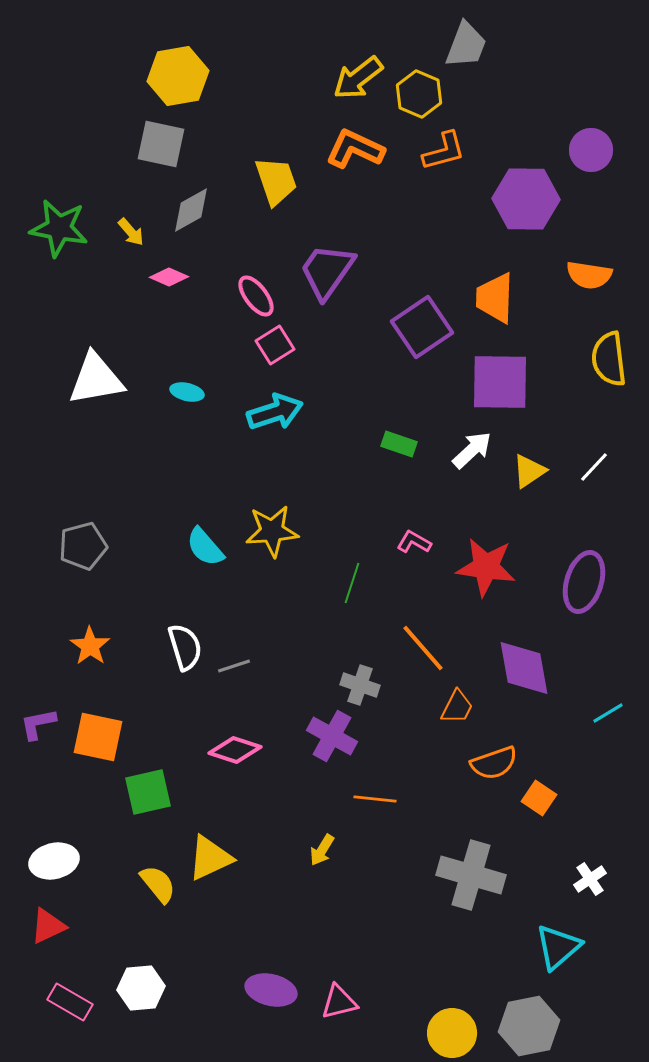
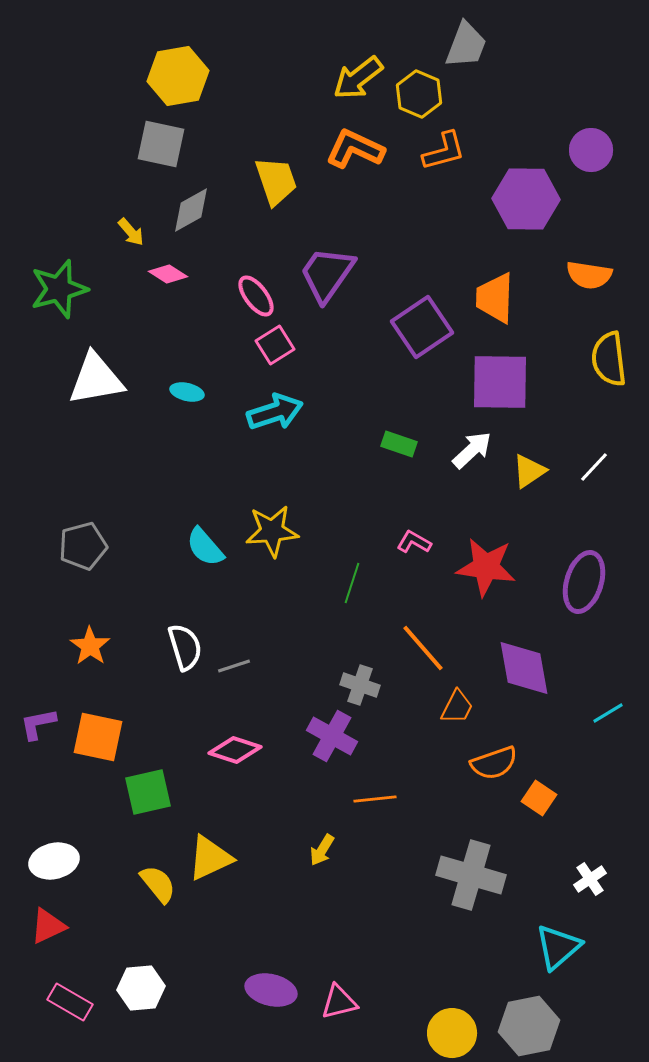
green star at (59, 228): moved 61 px down; rotated 26 degrees counterclockwise
purple trapezoid at (327, 271): moved 3 px down
pink diamond at (169, 277): moved 1 px left, 3 px up; rotated 9 degrees clockwise
orange line at (375, 799): rotated 12 degrees counterclockwise
